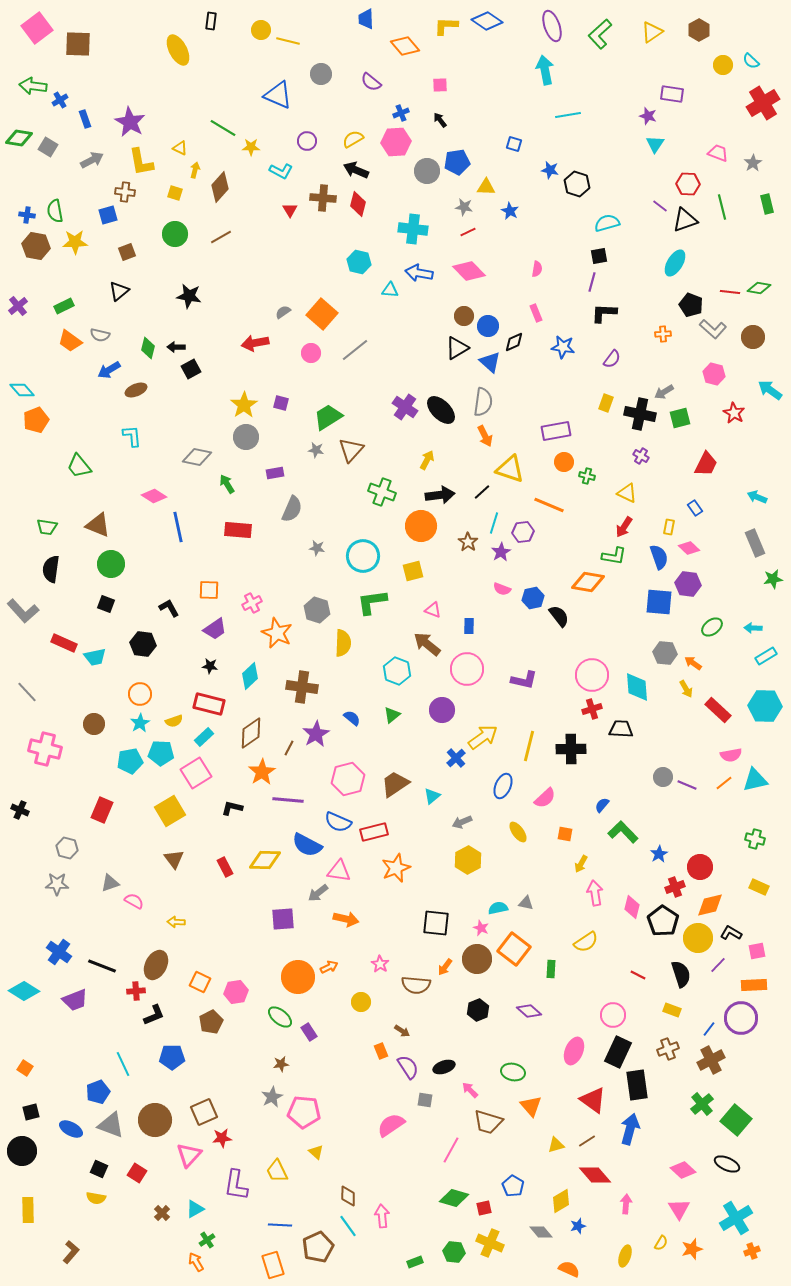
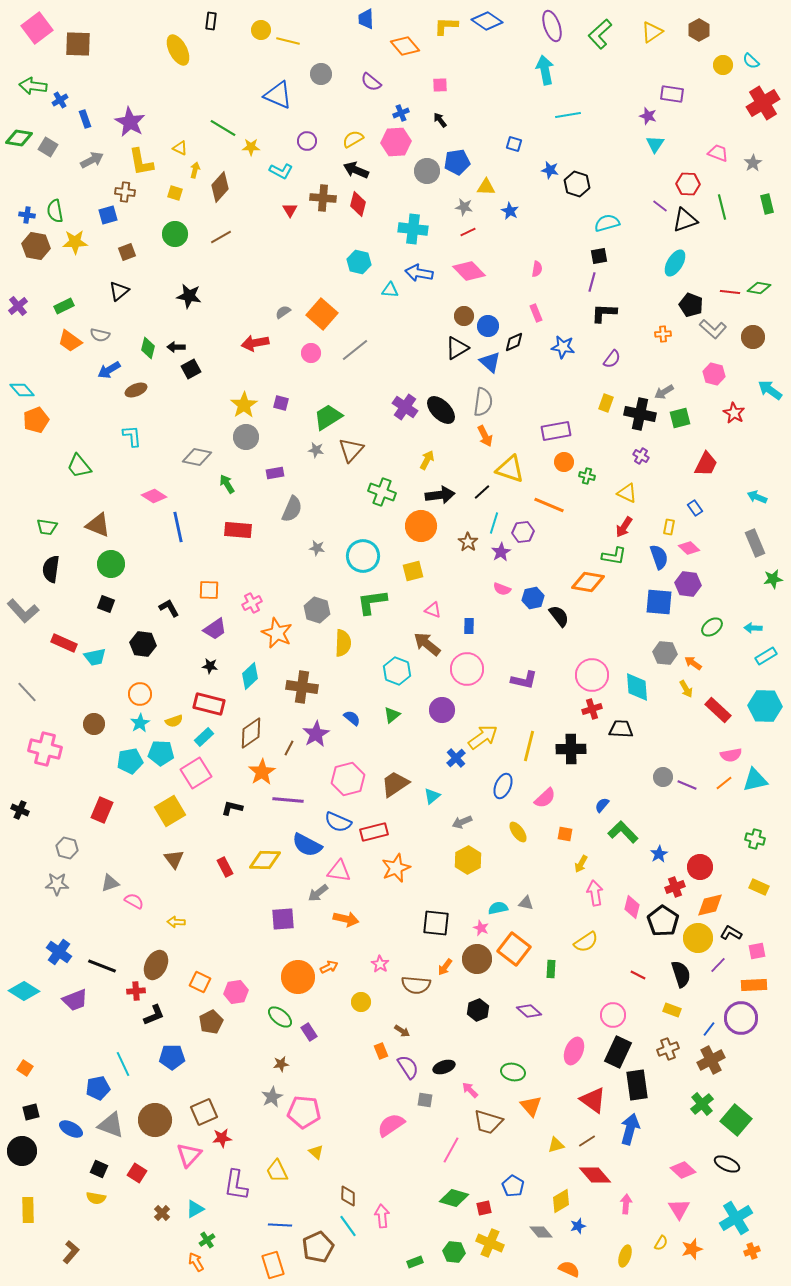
blue pentagon at (98, 1092): moved 4 px up; rotated 10 degrees clockwise
